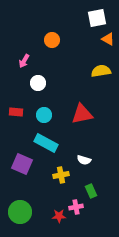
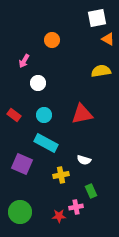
red rectangle: moved 2 px left, 3 px down; rotated 32 degrees clockwise
